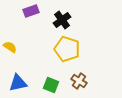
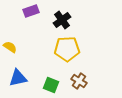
yellow pentagon: rotated 20 degrees counterclockwise
blue triangle: moved 5 px up
